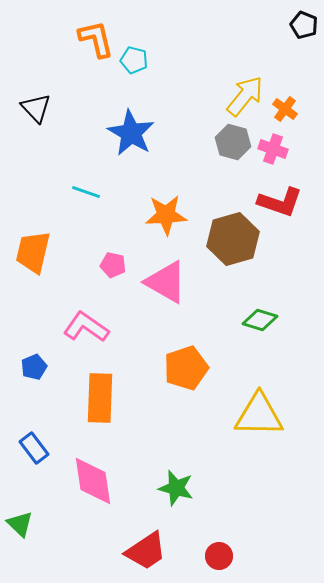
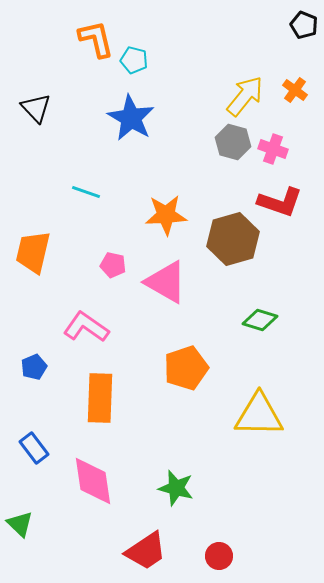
orange cross: moved 10 px right, 19 px up
blue star: moved 15 px up
